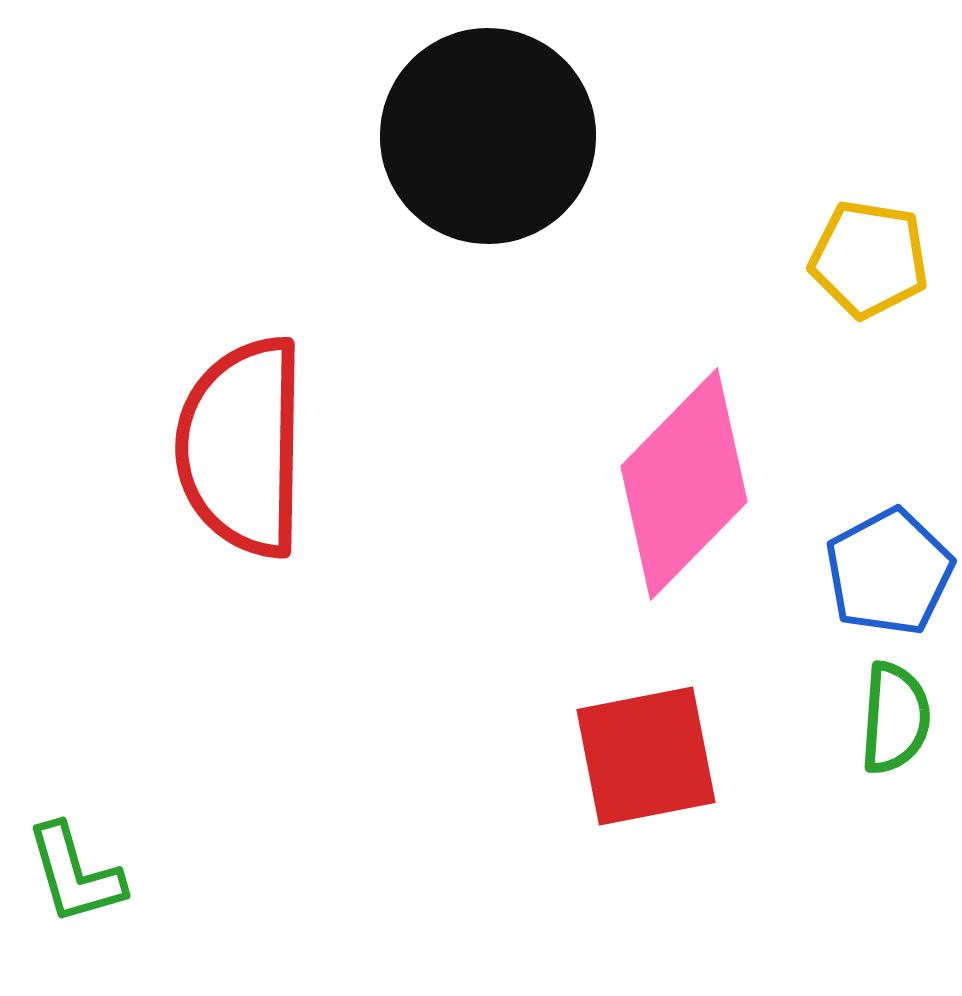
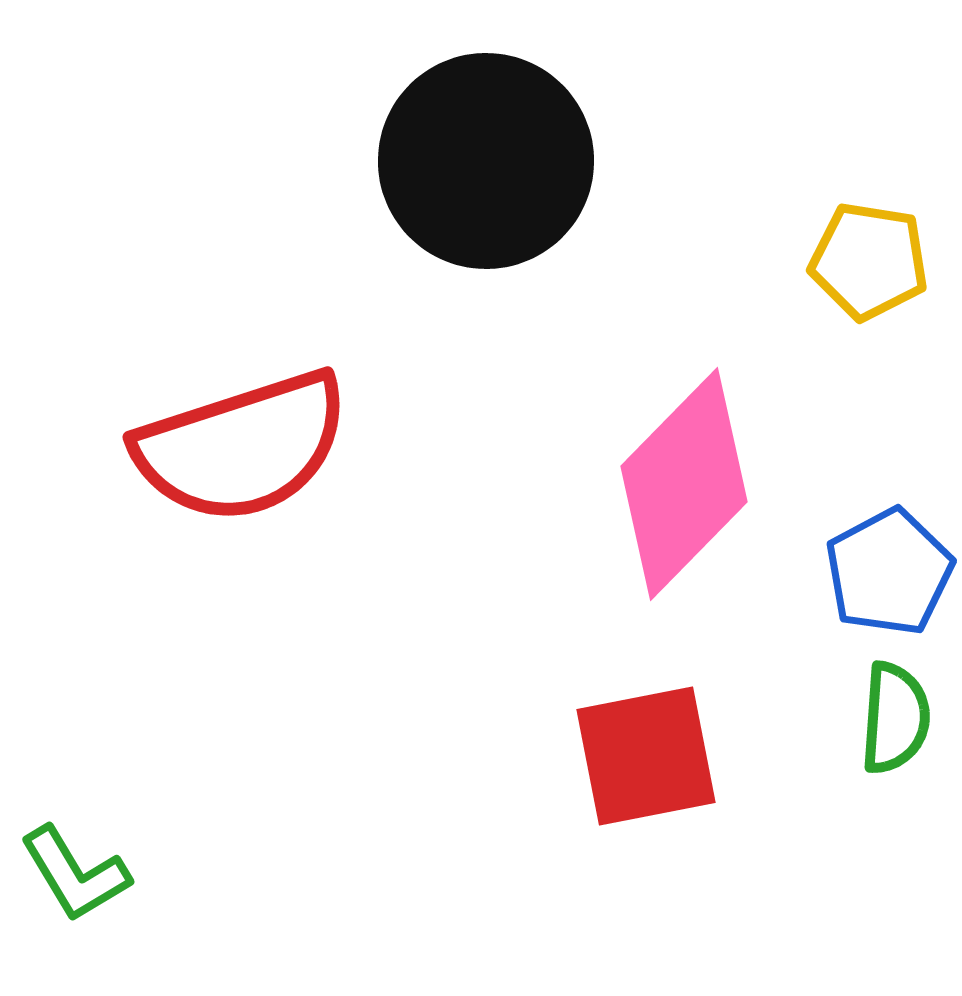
black circle: moved 2 px left, 25 px down
yellow pentagon: moved 2 px down
red semicircle: rotated 109 degrees counterclockwise
green L-shape: rotated 15 degrees counterclockwise
